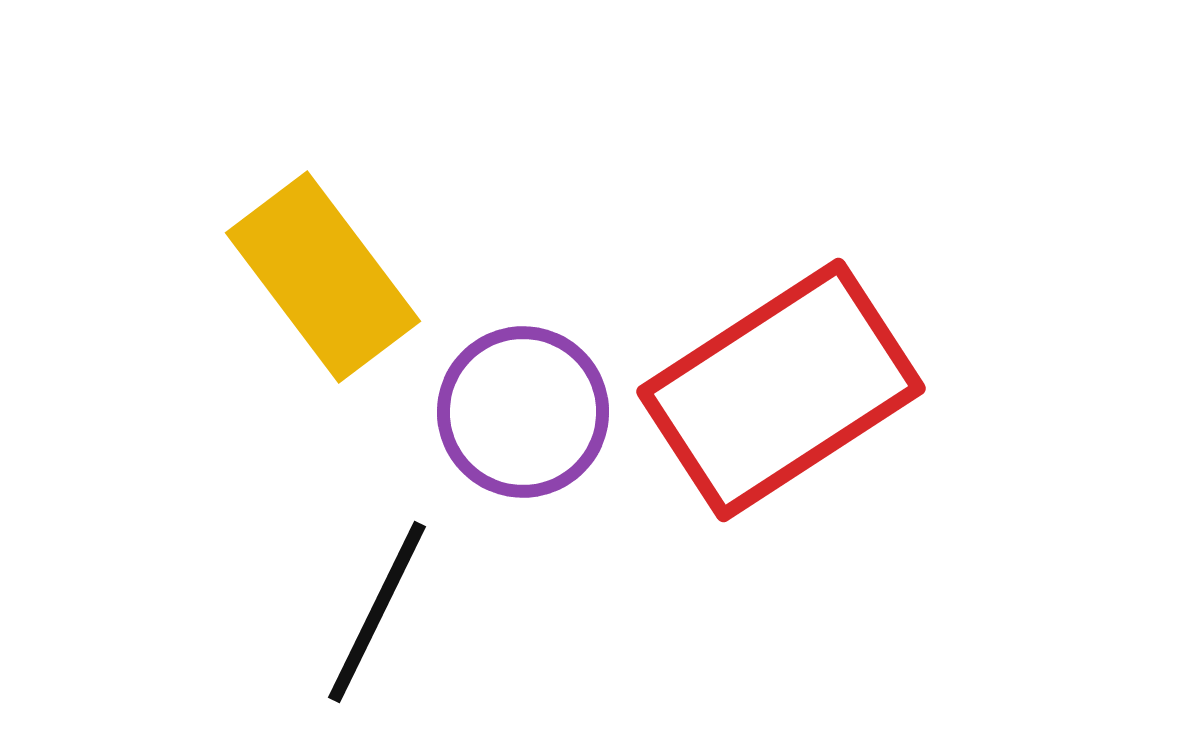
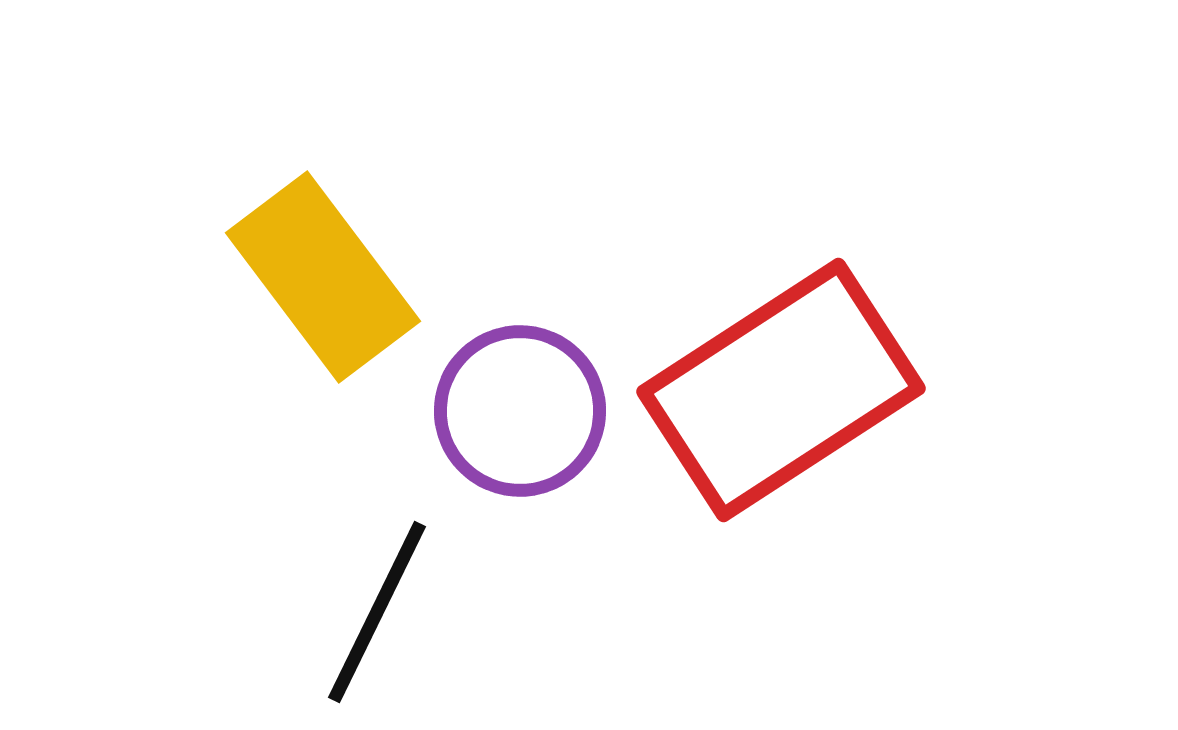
purple circle: moved 3 px left, 1 px up
